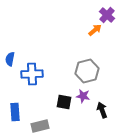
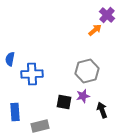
purple star: rotated 24 degrees counterclockwise
